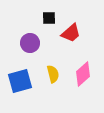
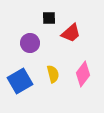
pink diamond: rotated 10 degrees counterclockwise
blue square: rotated 15 degrees counterclockwise
